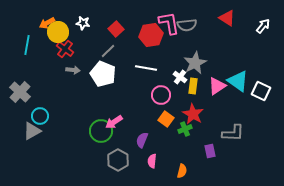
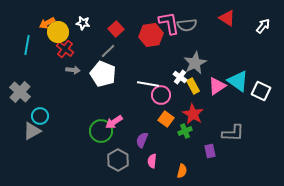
white line: moved 2 px right, 16 px down
yellow rectangle: rotated 35 degrees counterclockwise
green cross: moved 2 px down
